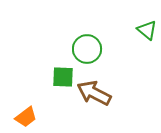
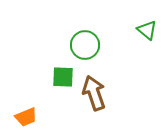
green circle: moved 2 px left, 4 px up
brown arrow: rotated 44 degrees clockwise
orange trapezoid: rotated 15 degrees clockwise
